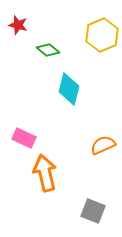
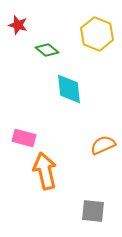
yellow hexagon: moved 5 px left, 1 px up; rotated 16 degrees counterclockwise
green diamond: moved 1 px left
cyan diamond: rotated 20 degrees counterclockwise
pink rectangle: rotated 10 degrees counterclockwise
orange arrow: moved 2 px up
gray square: rotated 15 degrees counterclockwise
